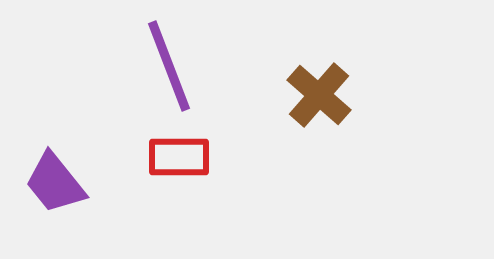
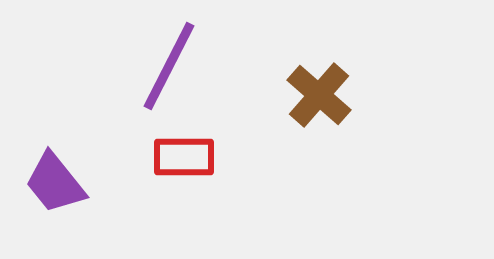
purple line: rotated 48 degrees clockwise
red rectangle: moved 5 px right
